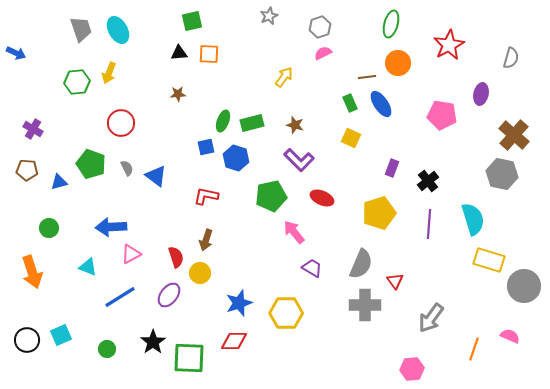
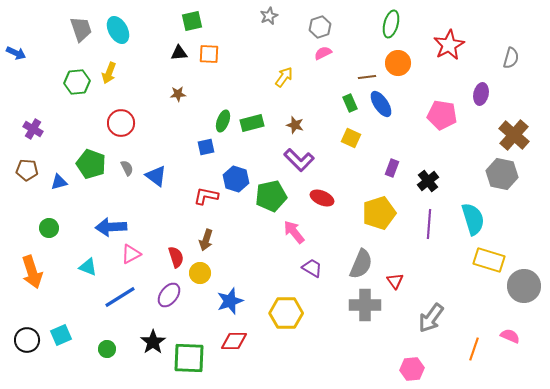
blue hexagon at (236, 158): moved 21 px down
blue star at (239, 303): moved 9 px left, 2 px up
